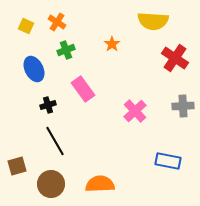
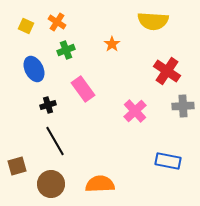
red cross: moved 8 px left, 13 px down
